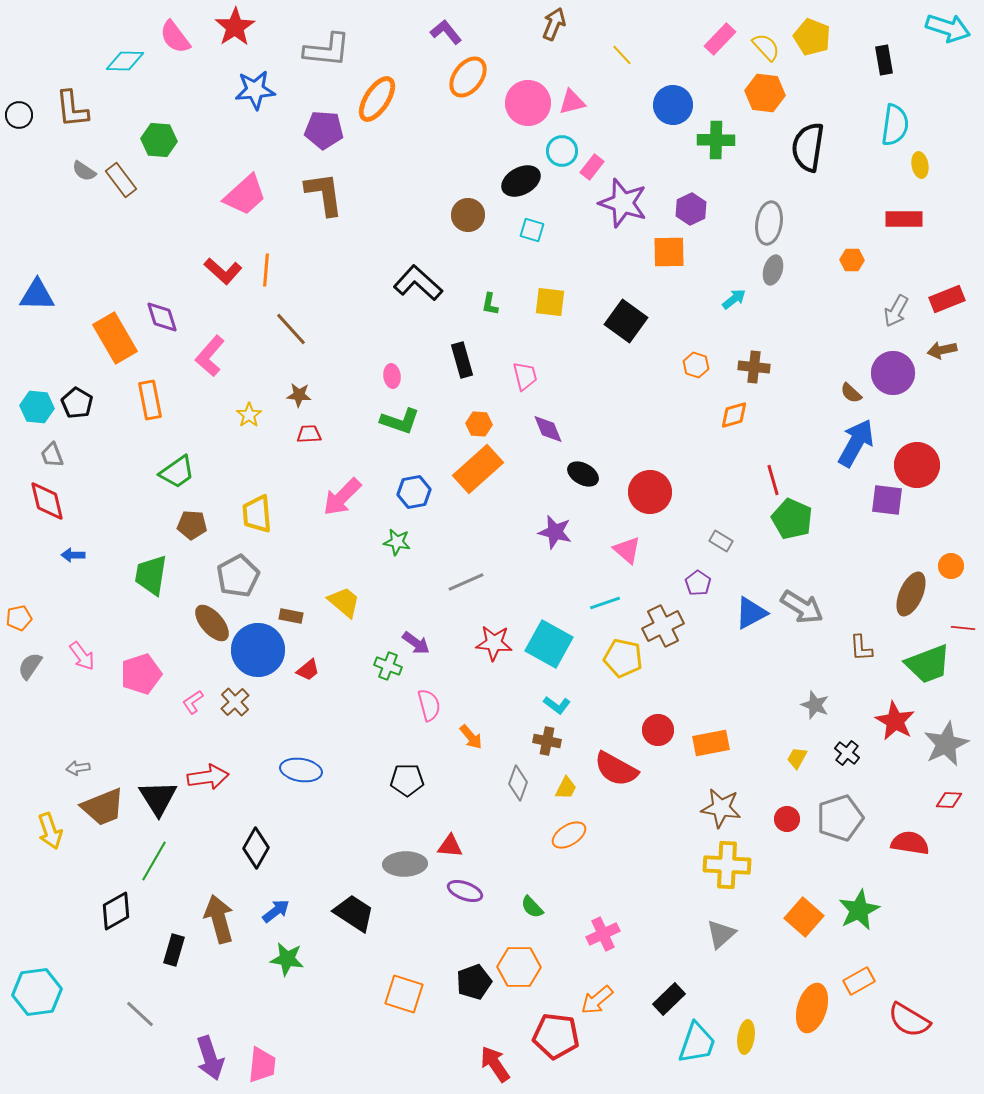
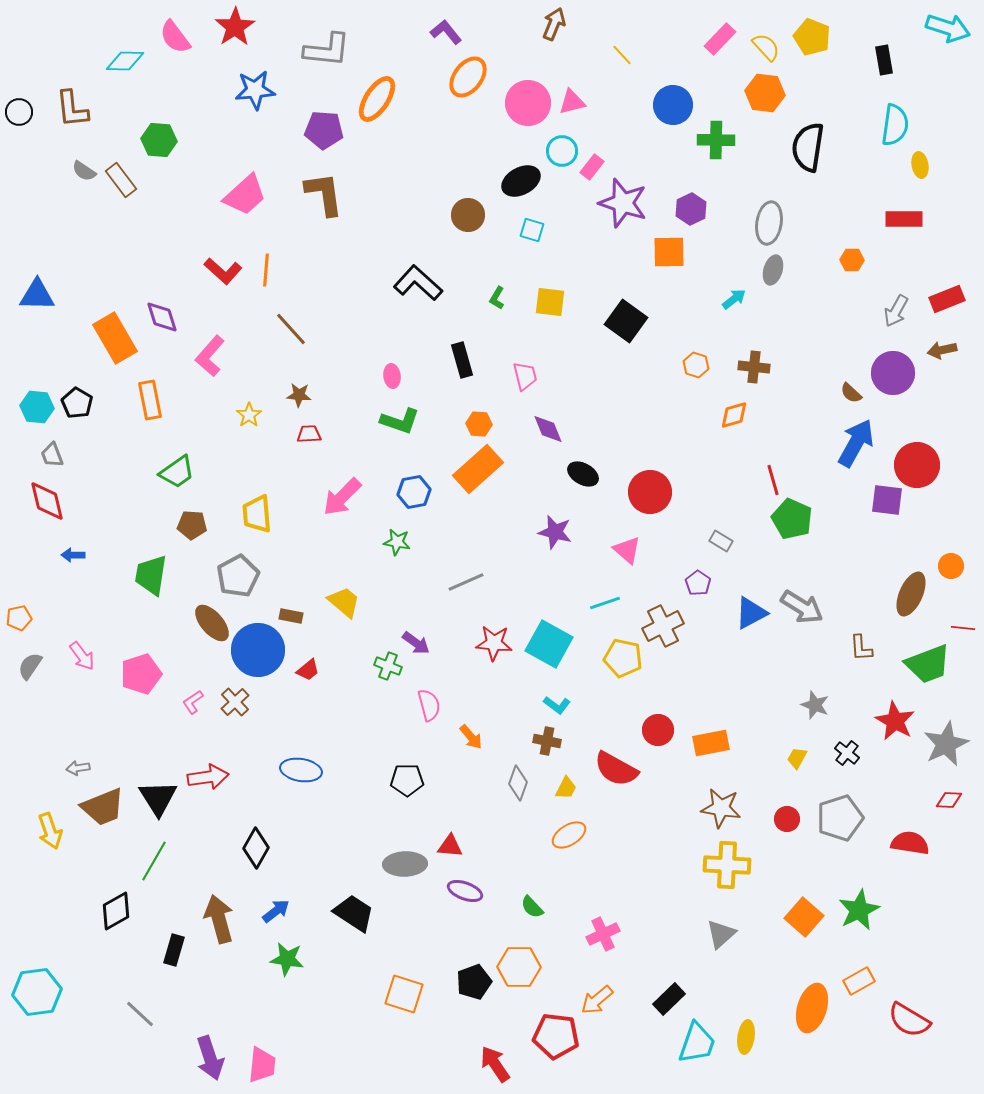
black circle at (19, 115): moved 3 px up
green L-shape at (490, 304): moved 7 px right, 6 px up; rotated 20 degrees clockwise
